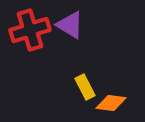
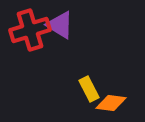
purple triangle: moved 10 px left
yellow rectangle: moved 4 px right, 2 px down
